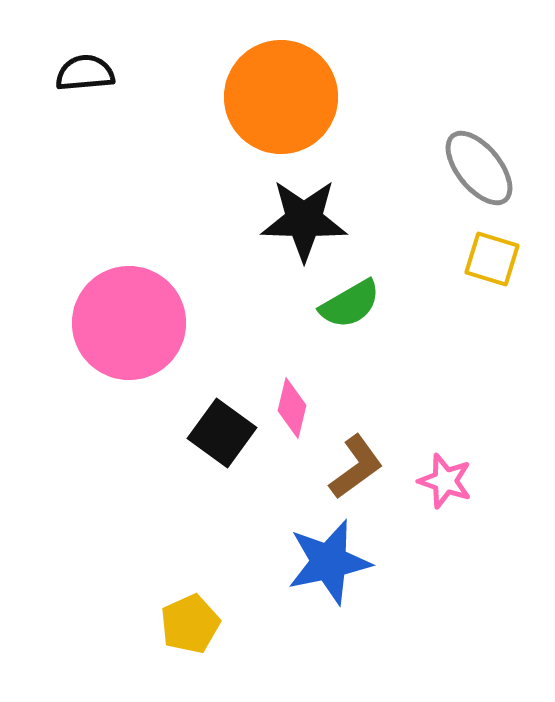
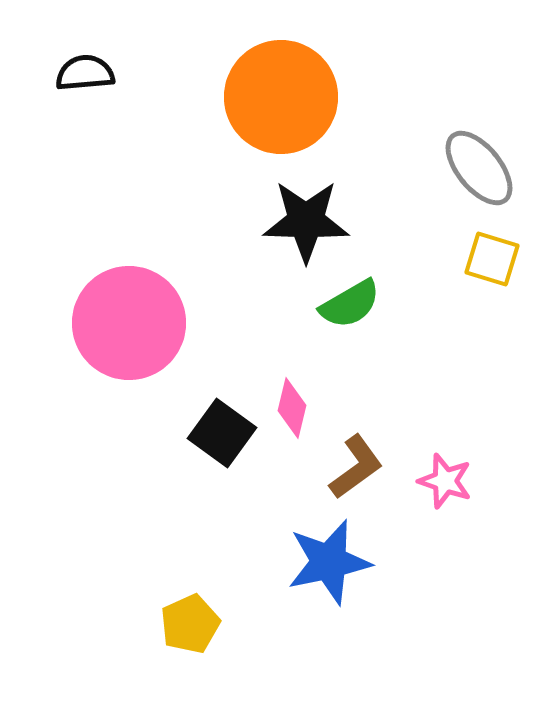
black star: moved 2 px right, 1 px down
